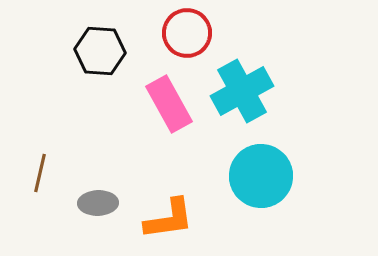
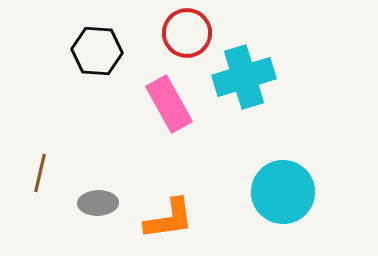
black hexagon: moved 3 px left
cyan cross: moved 2 px right, 14 px up; rotated 12 degrees clockwise
cyan circle: moved 22 px right, 16 px down
